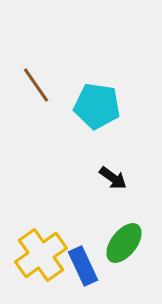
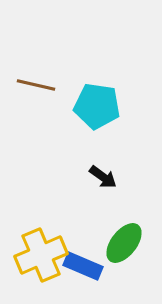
brown line: rotated 42 degrees counterclockwise
black arrow: moved 10 px left, 1 px up
yellow cross: rotated 12 degrees clockwise
blue rectangle: rotated 42 degrees counterclockwise
